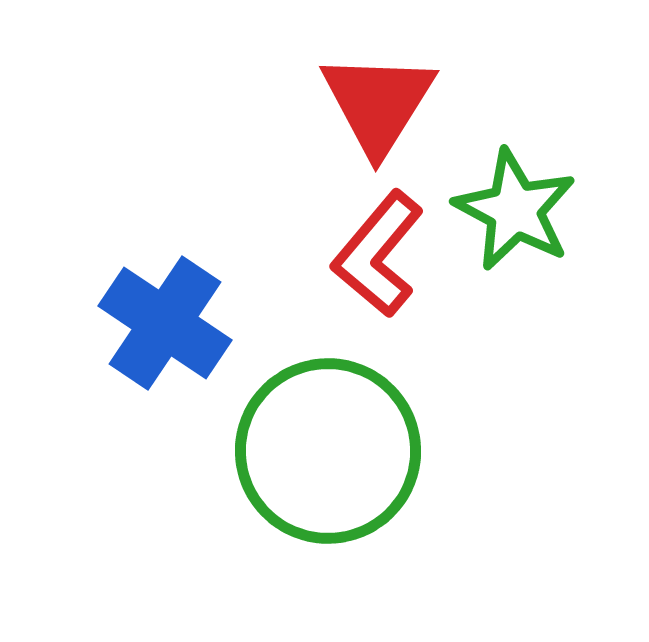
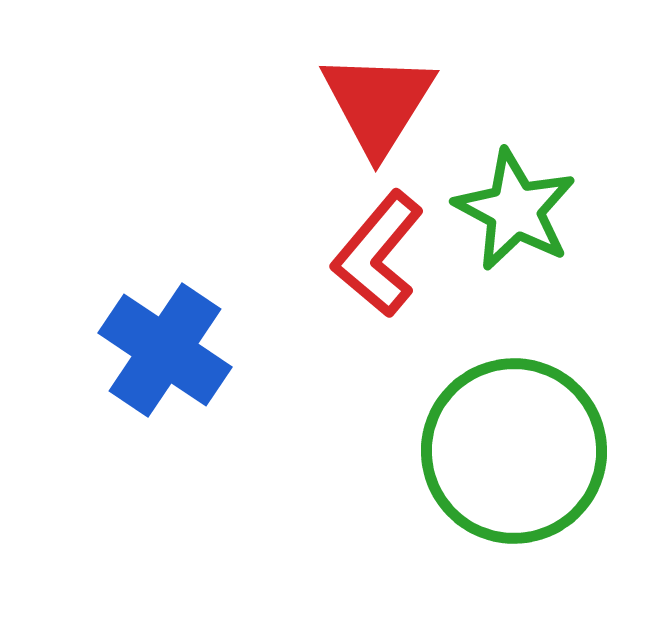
blue cross: moved 27 px down
green circle: moved 186 px right
